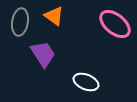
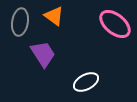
white ellipse: rotated 50 degrees counterclockwise
